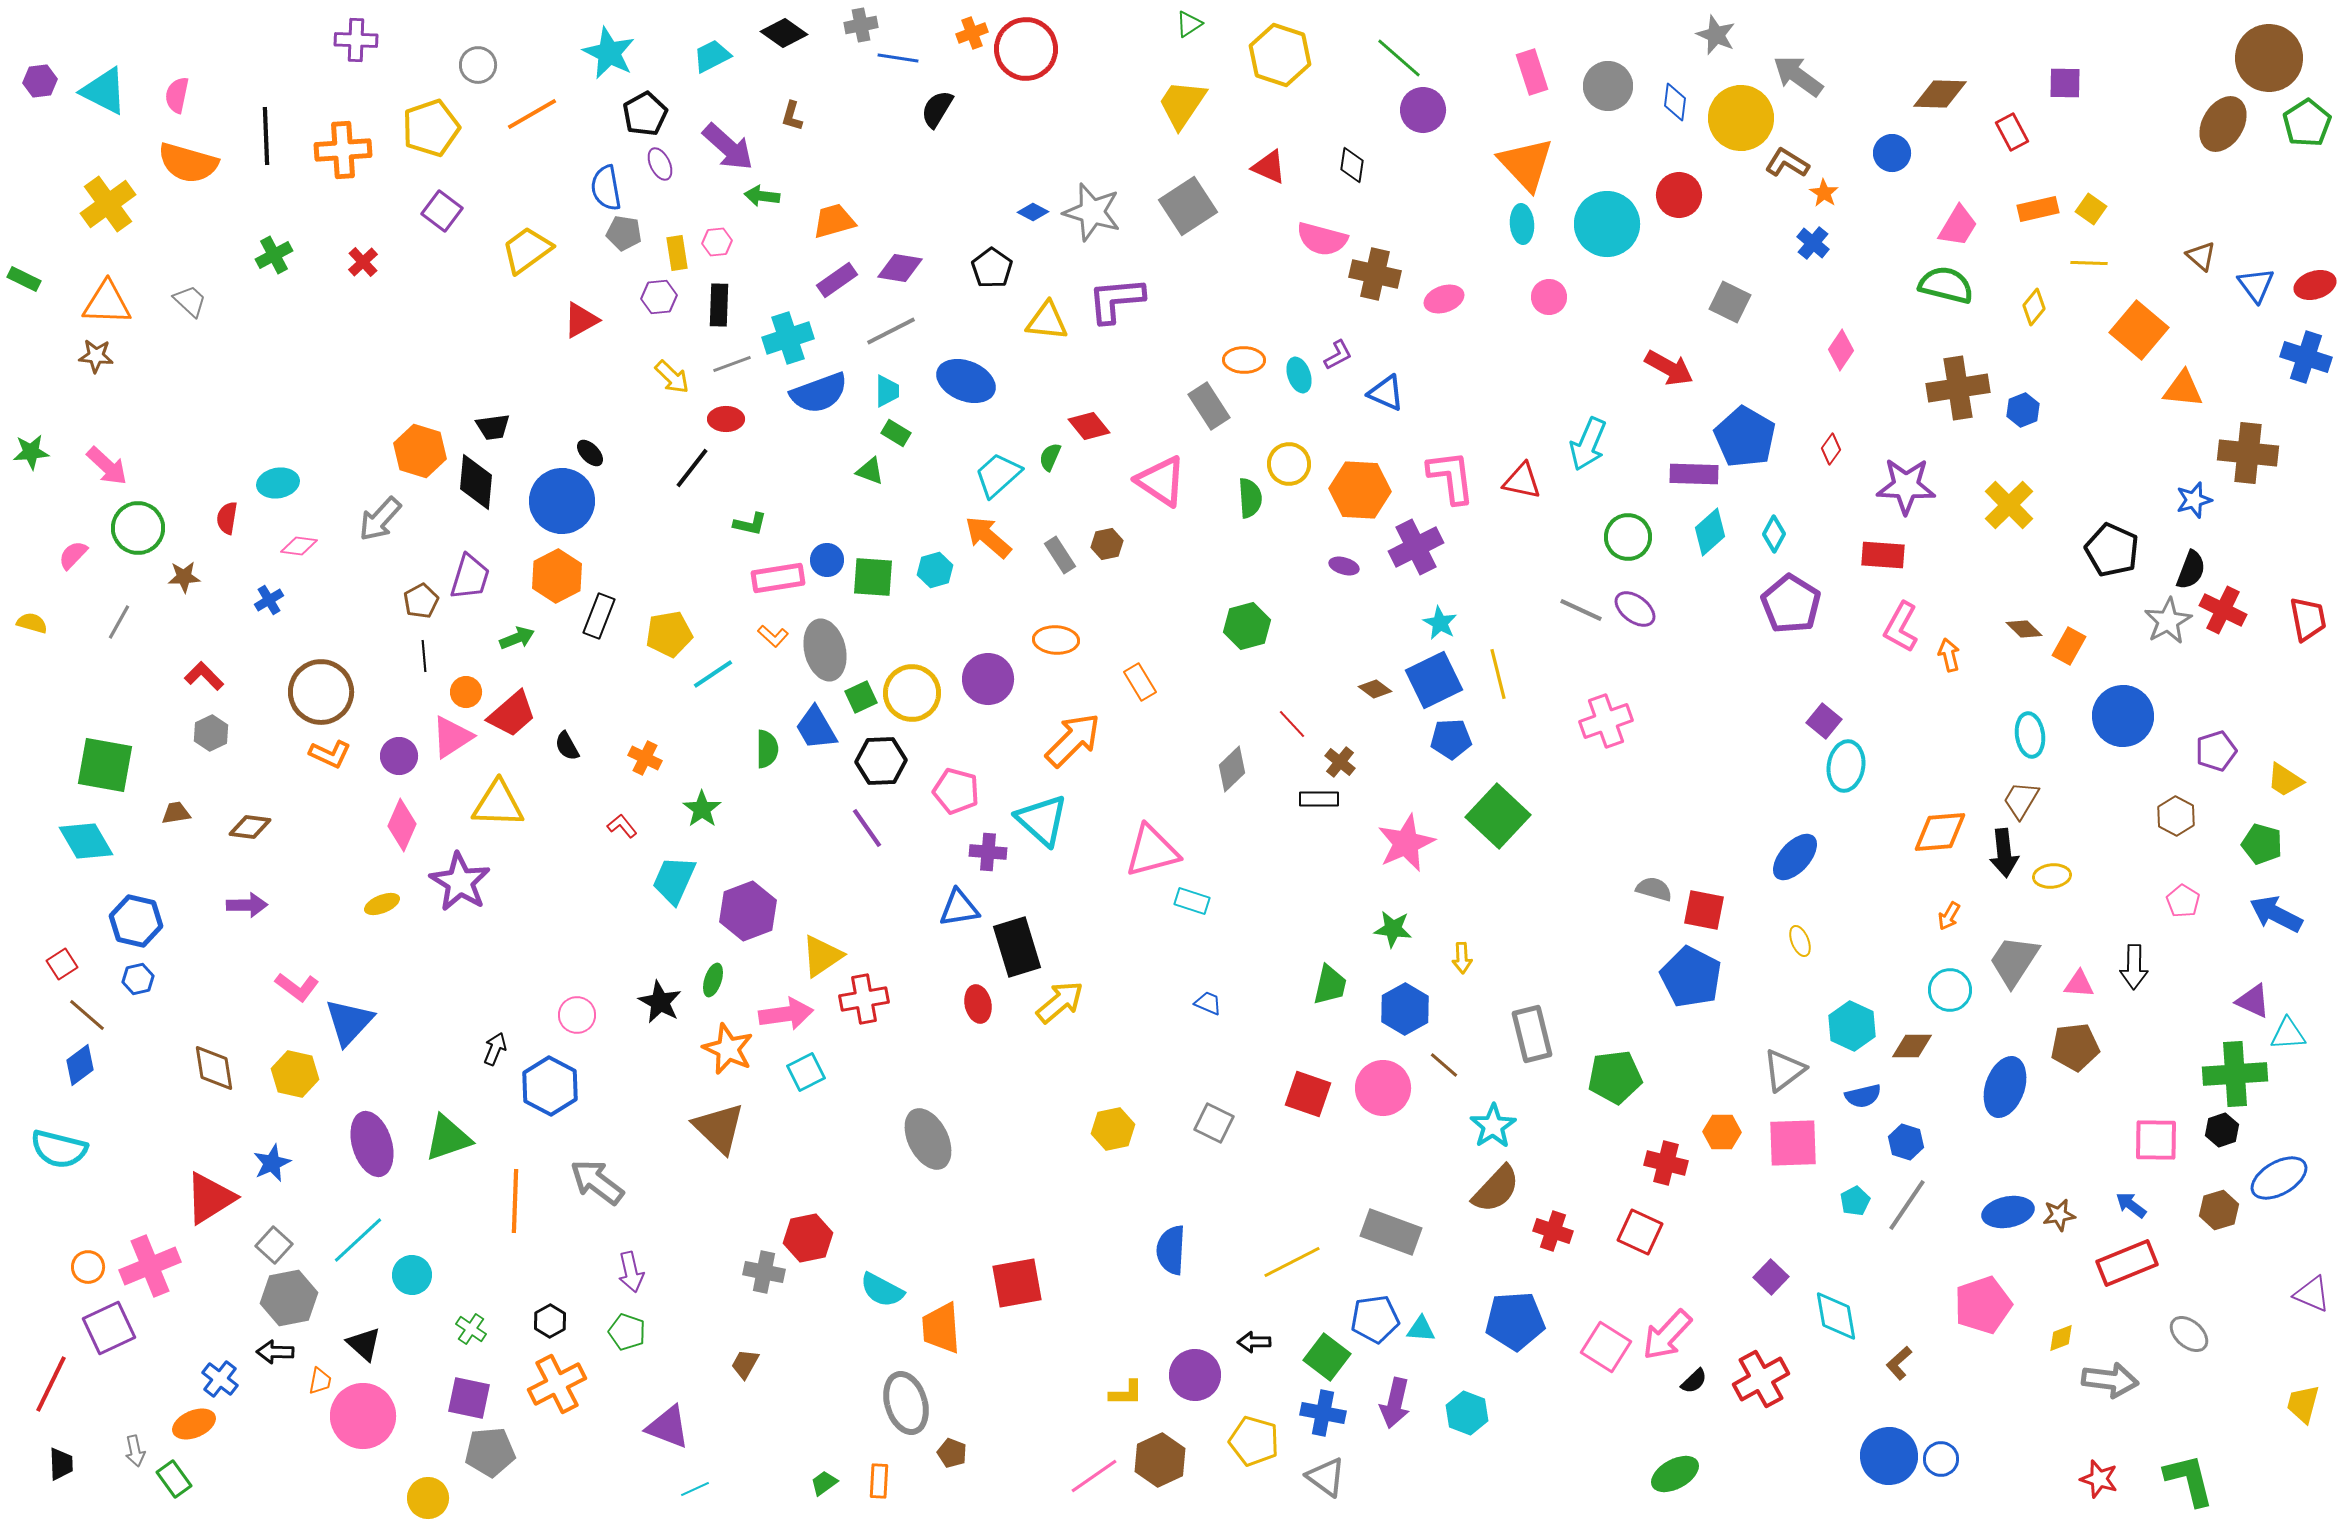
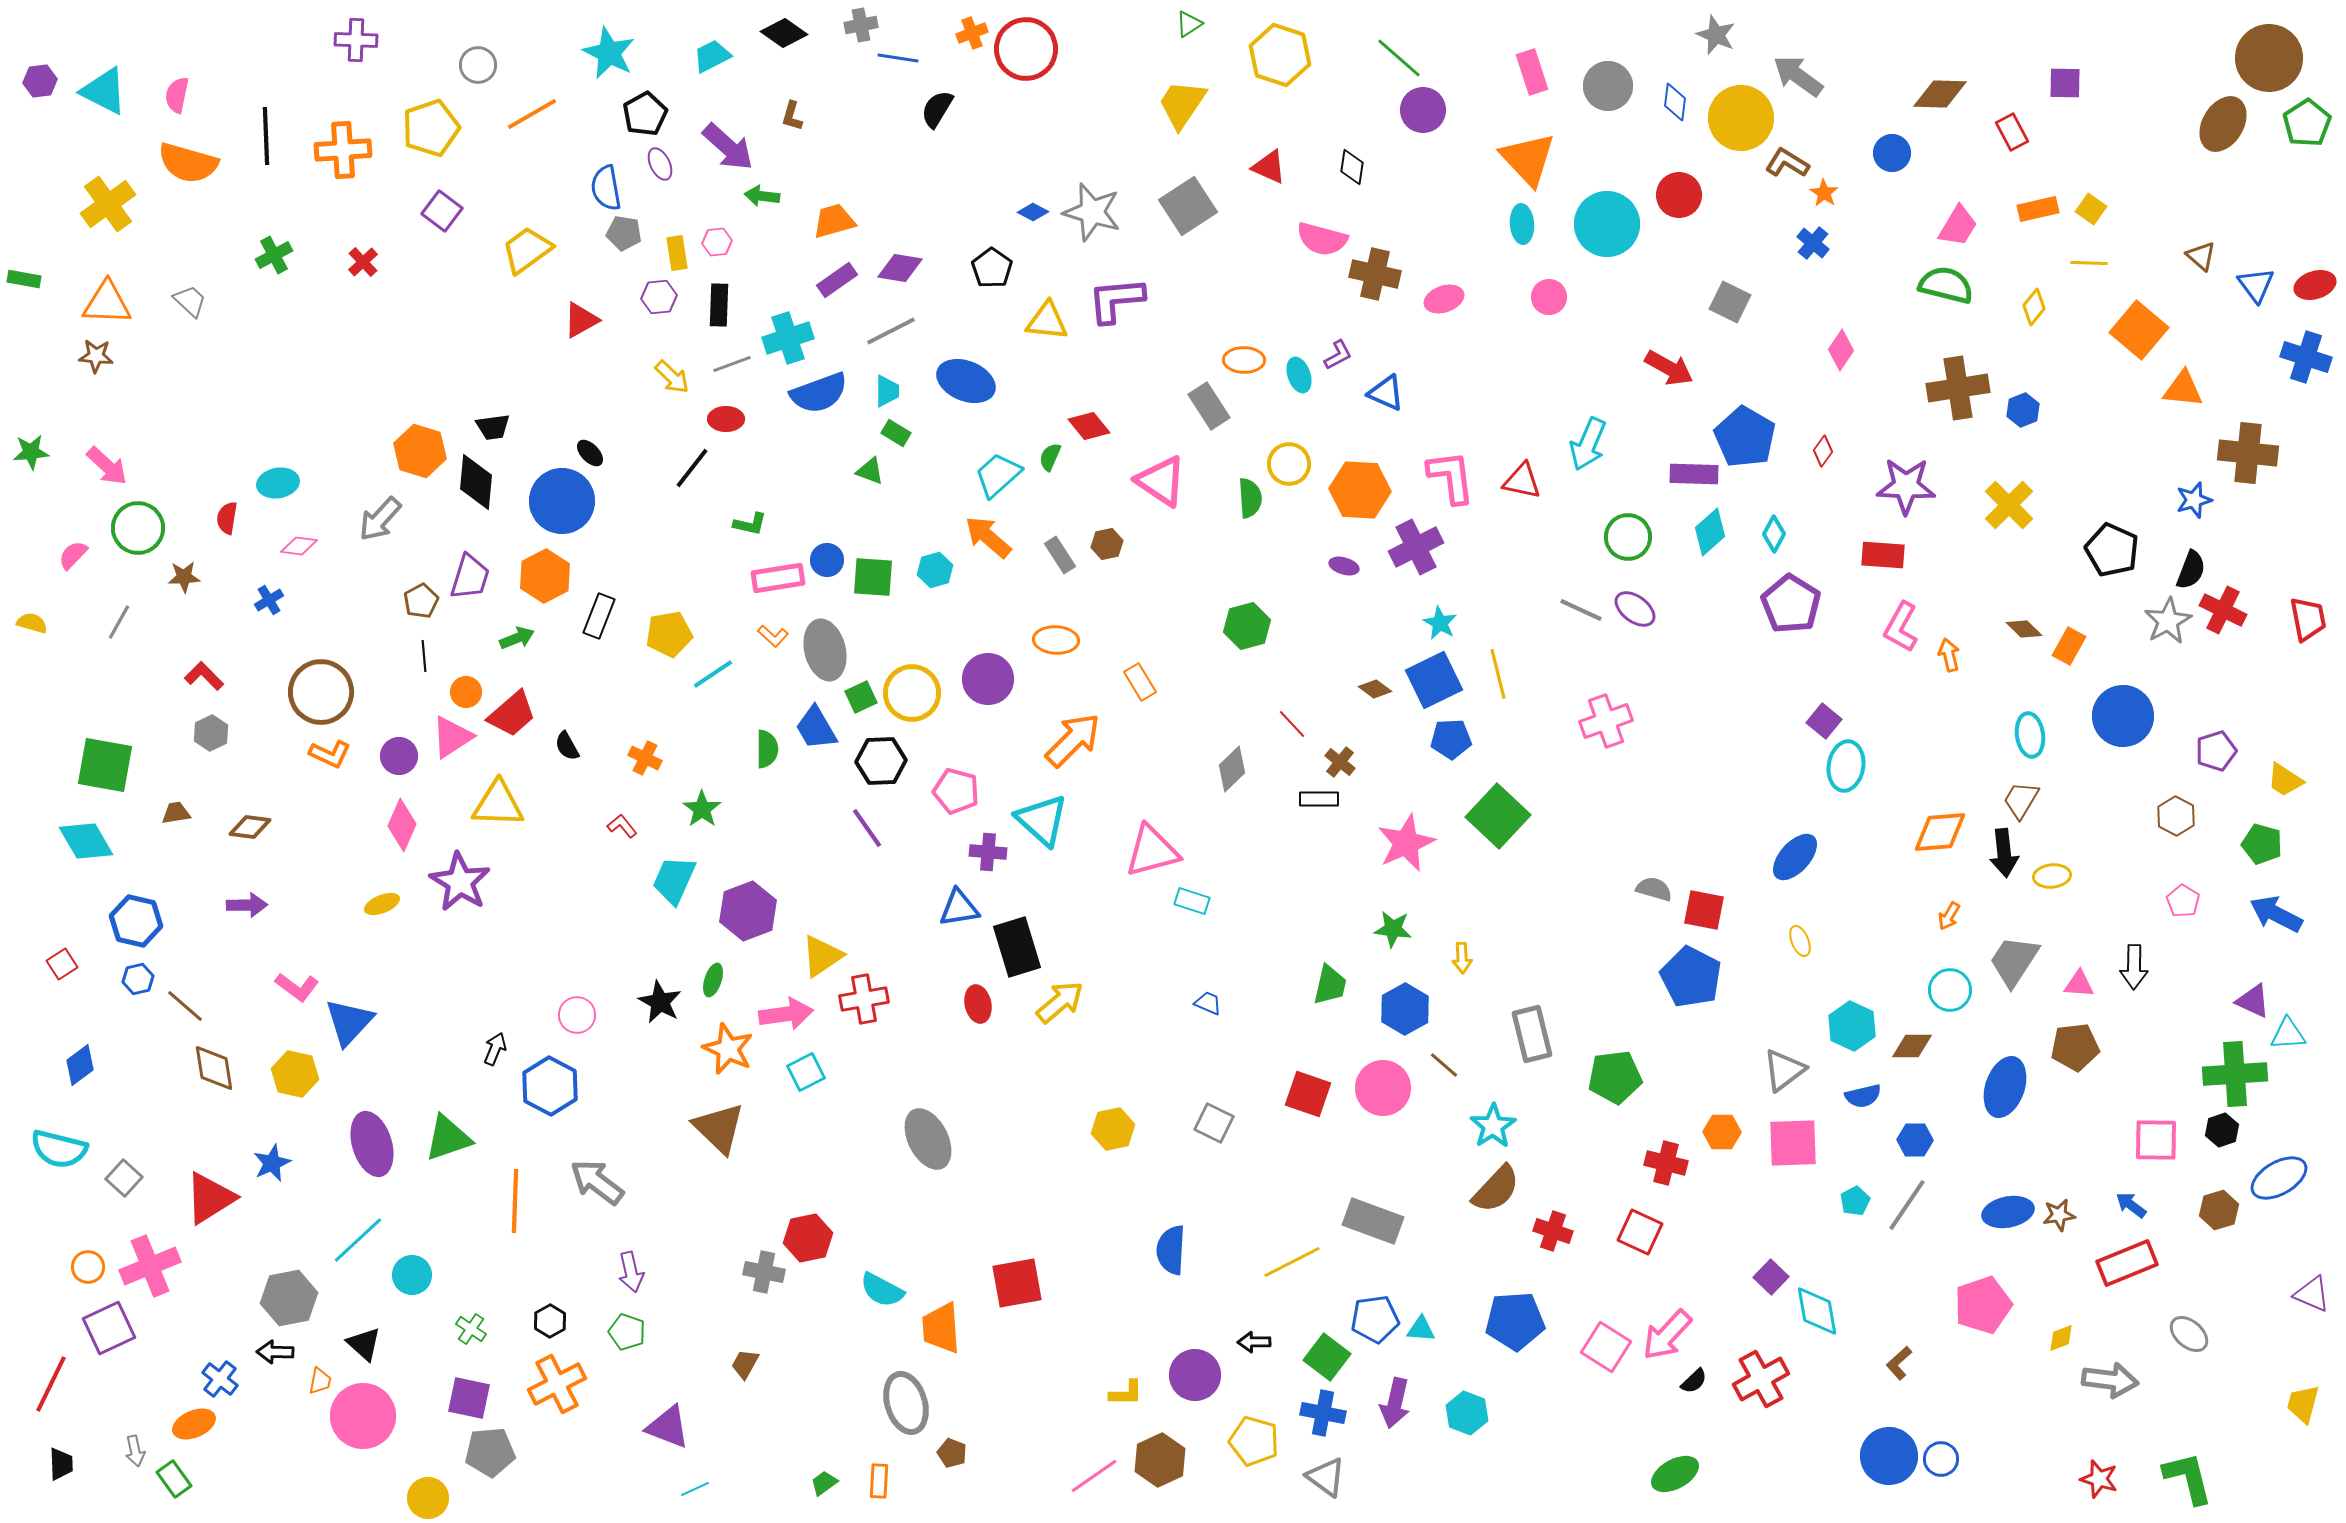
orange triangle at (1526, 164): moved 2 px right, 5 px up
black diamond at (1352, 165): moved 2 px down
green rectangle at (24, 279): rotated 16 degrees counterclockwise
red diamond at (1831, 449): moved 8 px left, 2 px down
orange hexagon at (557, 576): moved 12 px left
brown line at (87, 1015): moved 98 px right, 9 px up
blue hexagon at (1906, 1142): moved 9 px right, 2 px up; rotated 16 degrees counterclockwise
gray rectangle at (1391, 1232): moved 18 px left, 11 px up
gray square at (274, 1245): moved 150 px left, 67 px up
cyan diamond at (1836, 1316): moved 19 px left, 5 px up
green L-shape at (2189, 1480): moved 1 px left, 2 px up
